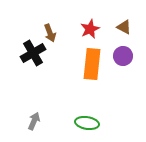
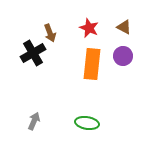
red star: moved 1 px left, 1 px up; rotated 24 degrees counterclockwise
